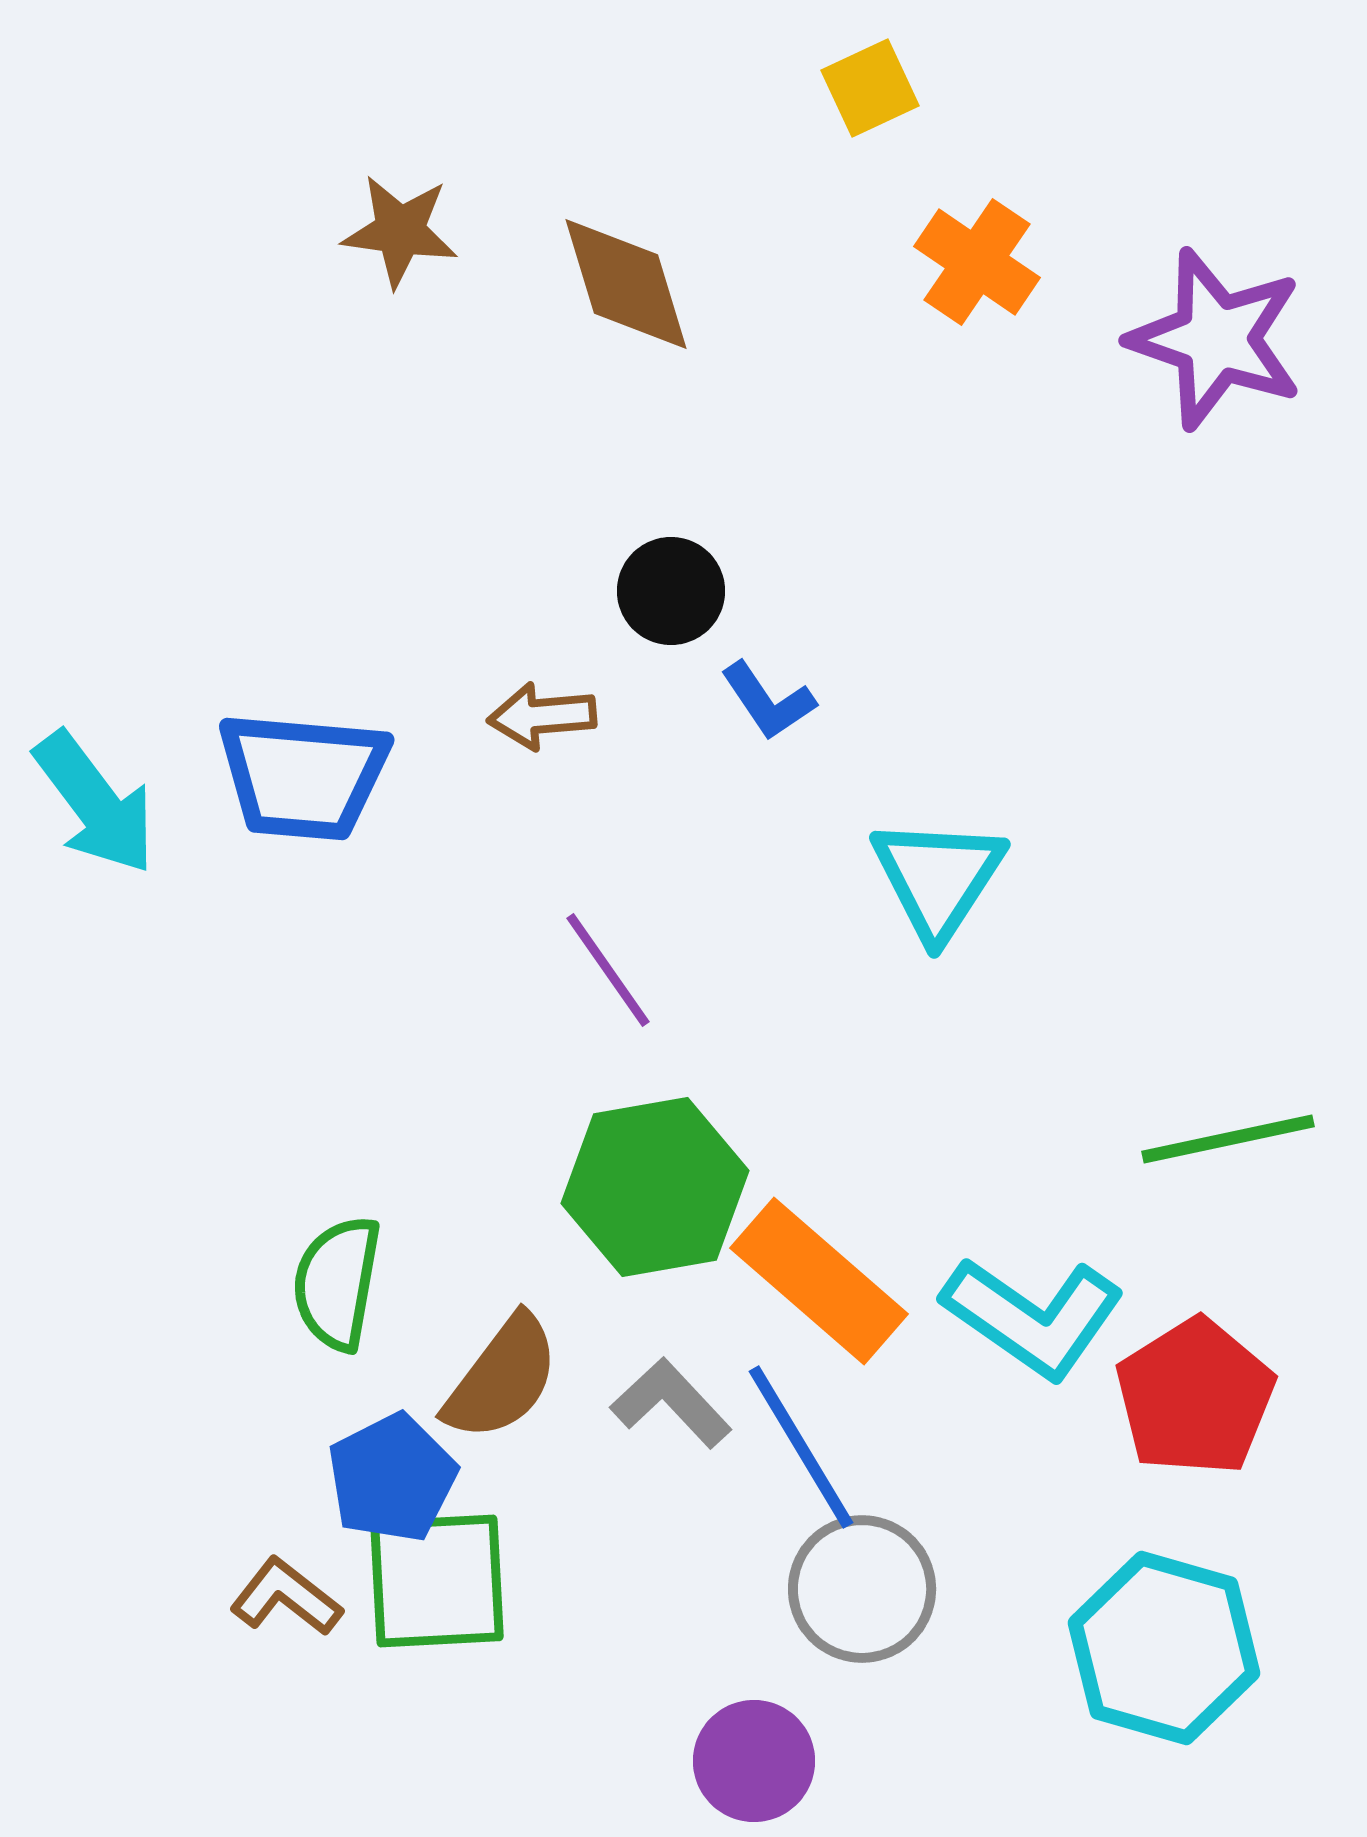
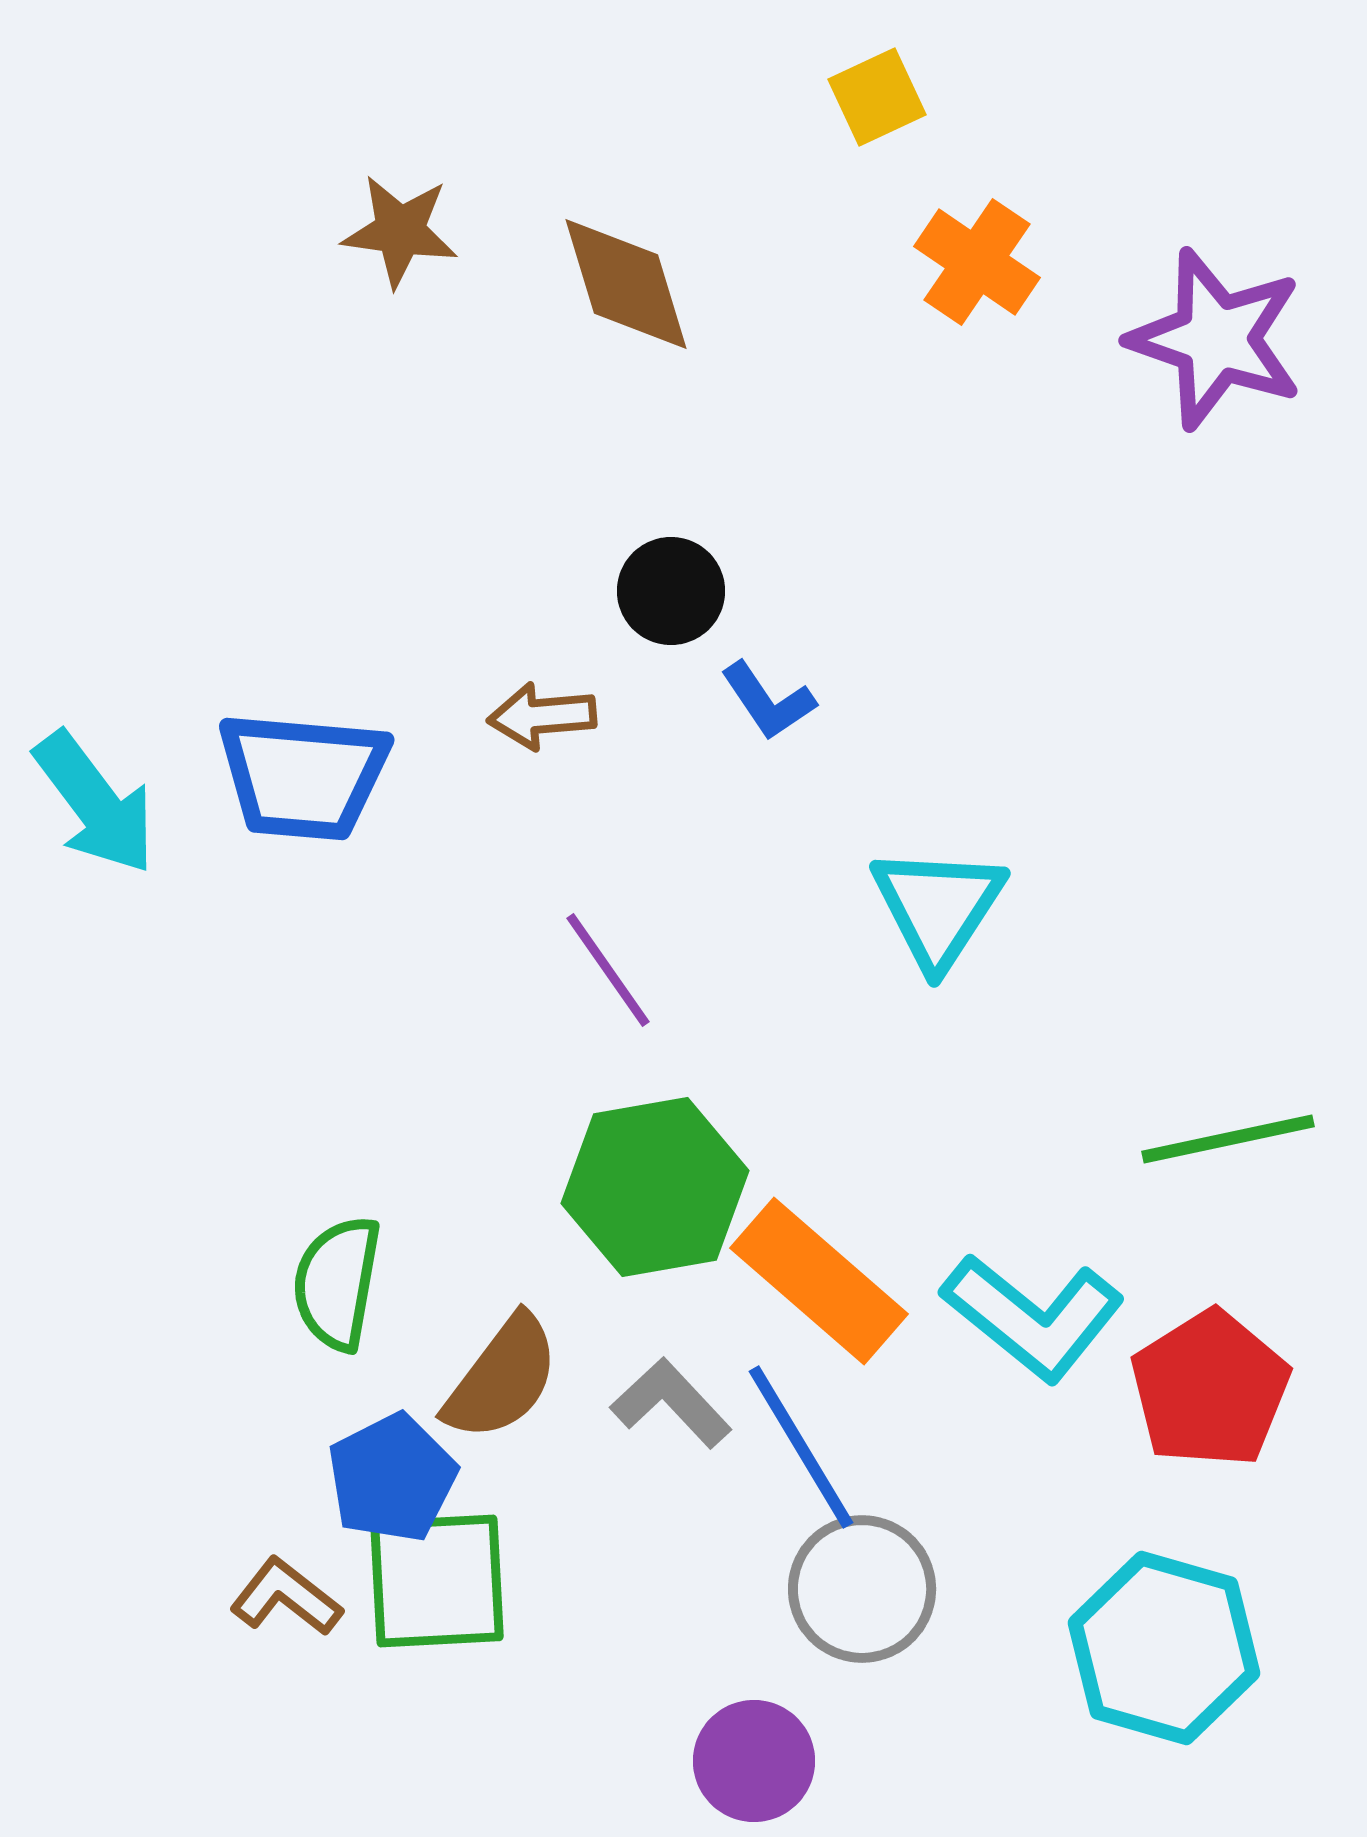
yellow square: moved 7 px right, 9 px down
cyan triangle: moved 29 px down
cyan L-shape: rotated 4 degrees clockwise
red pentagon: moved 15 px right, 8 px up
